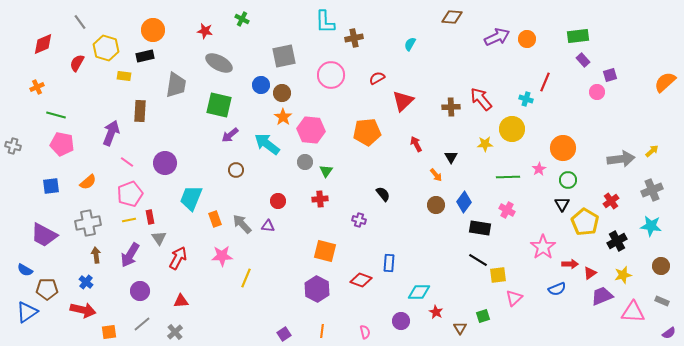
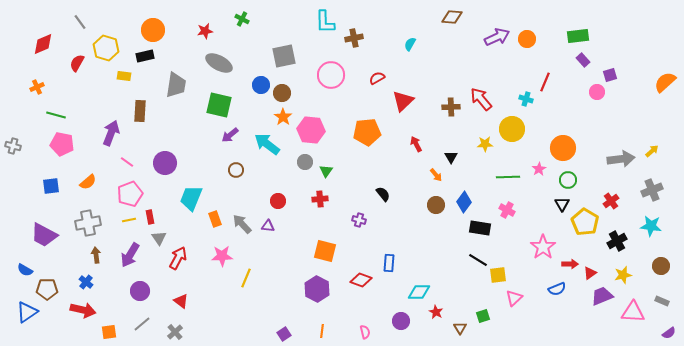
red star at (205, 31): rotated 21 degrees counterclockwise
red triangle at (181, 301): rotated 42 degrees clockwise
